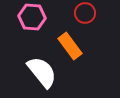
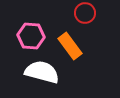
pink hexagon: moved 1 px left, 19 px down
white semicircle: rotated 36 degrees counterclockwise
